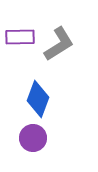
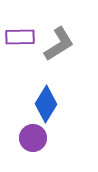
blue diamond: moved 8 px right, 5 px down; rotated 12 degrees clockwise
